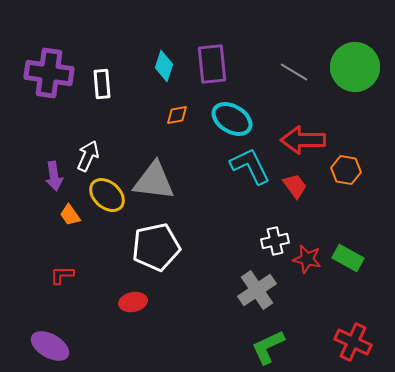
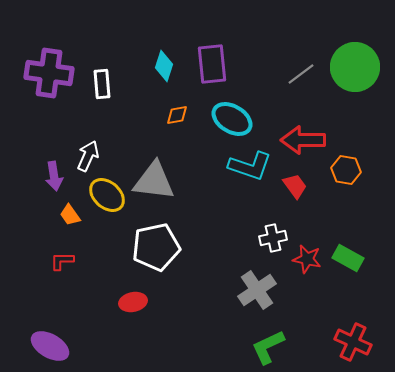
gray line: moved 7 px right, 2 px down; rotated 68 degrees counterclockwise
cyan L-shape: rotated 135 degrees clockwise
white cross: moved 2 px left, 3 px up
red L-shape: moved 14 px up
